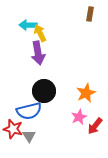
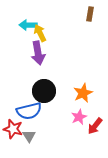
orange star: moved 3 px left
